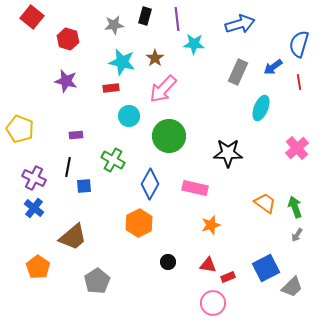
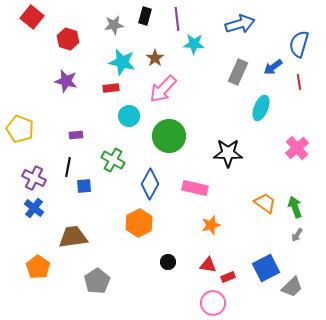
brown trapezoid at (73, 237): rotated 148 degrees counterclockwise
